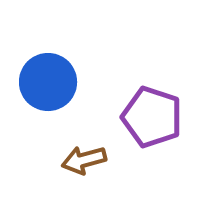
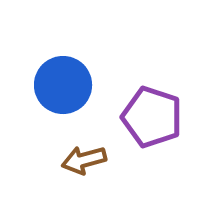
blue circle: moved 15 px right, 3 px down
